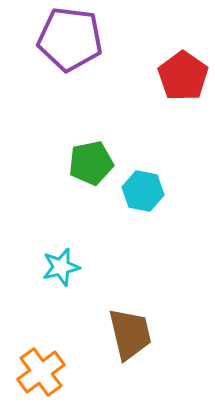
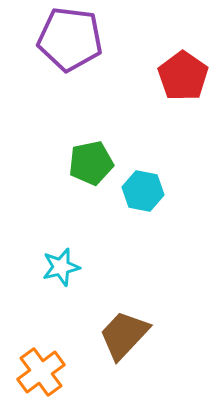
brown trapezoid: moved 6 px left, 1 px down; rotated 124 degrees counterclockwise
